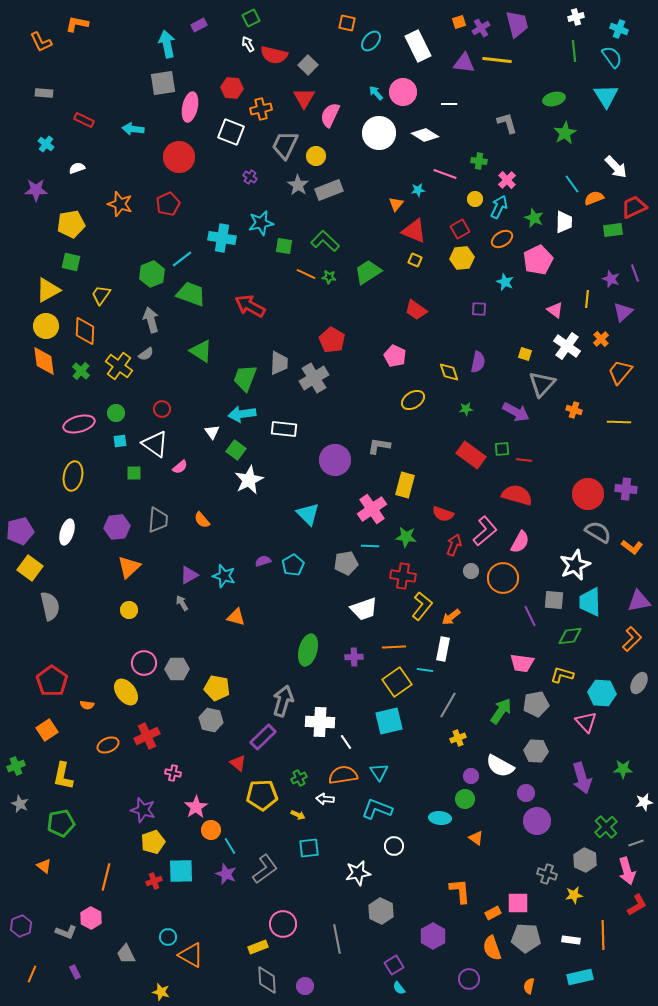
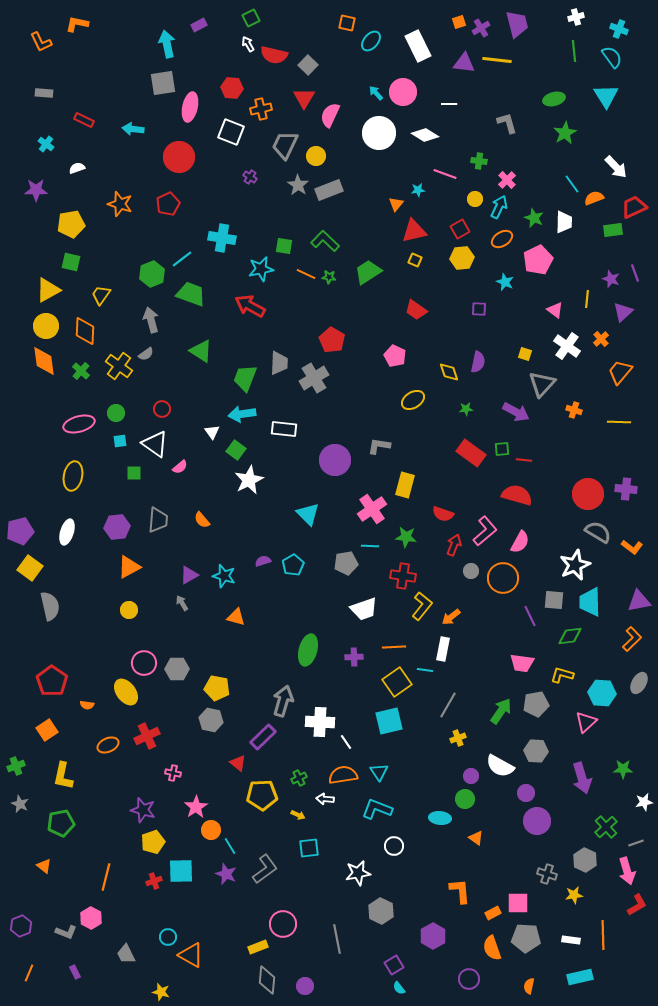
cyan star at (261, 223): moved 46 px down
red triangle at (414, 231): rotated 36 degrees counterclockwise
red rectangle at (471, 455): moved 2 px up
orange triangle at (129, 567): rotated 15 degrees clockwise
pink triangle at (586, 722): rotated 30 degrees clockwise
orange line at (32, 974): moved 3 px left, 1 px up
gray diamond at (267, 980): rotated 8 degrees clockwise
